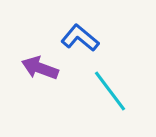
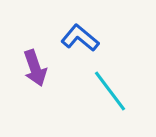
purple arrow: moved 5 px left; rotated 129 degrees counterclockwise
